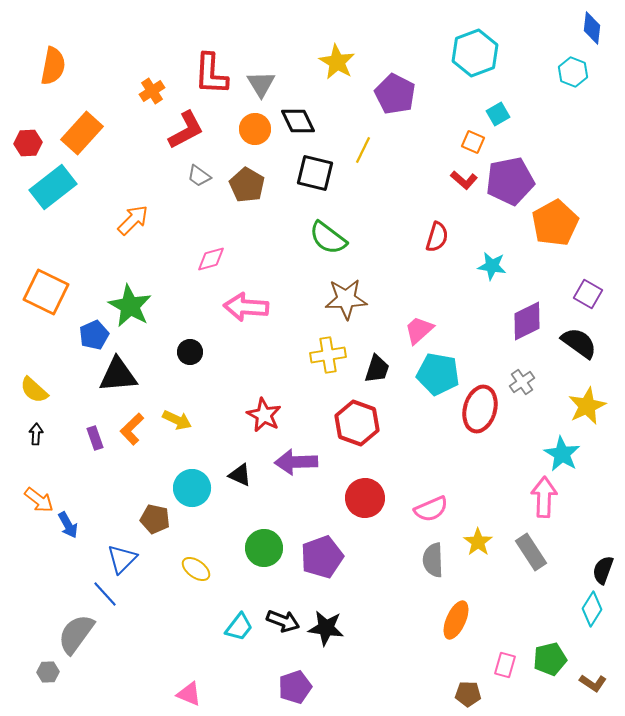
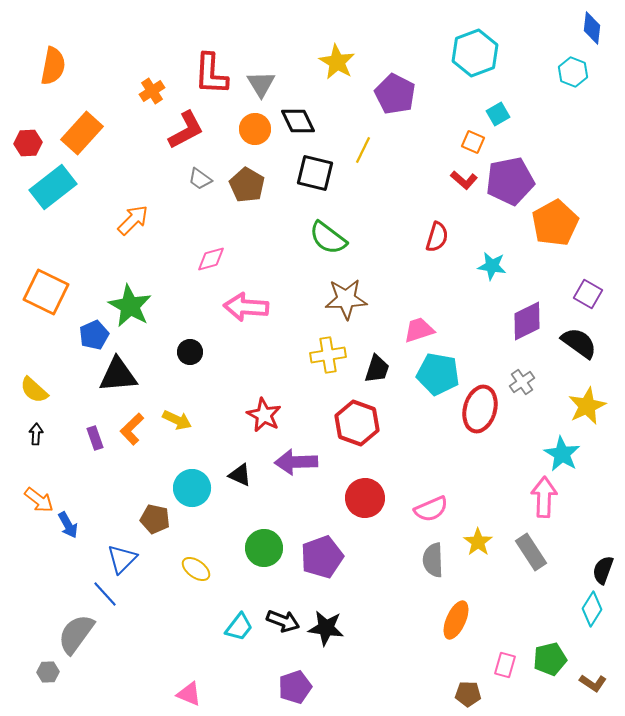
gray trapezoid at (199, 176): moved 1 px right, 3 px down
pink trapezoid at (419, 330): rotated 24 degrees clockwise
